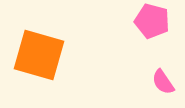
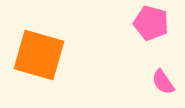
pink pentagon: moved 1 px left, 2 px down
